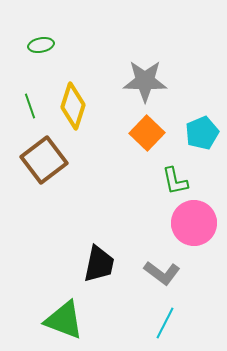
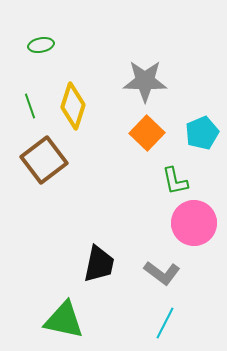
green triangle: rotated 9 degrees counterclockwise
